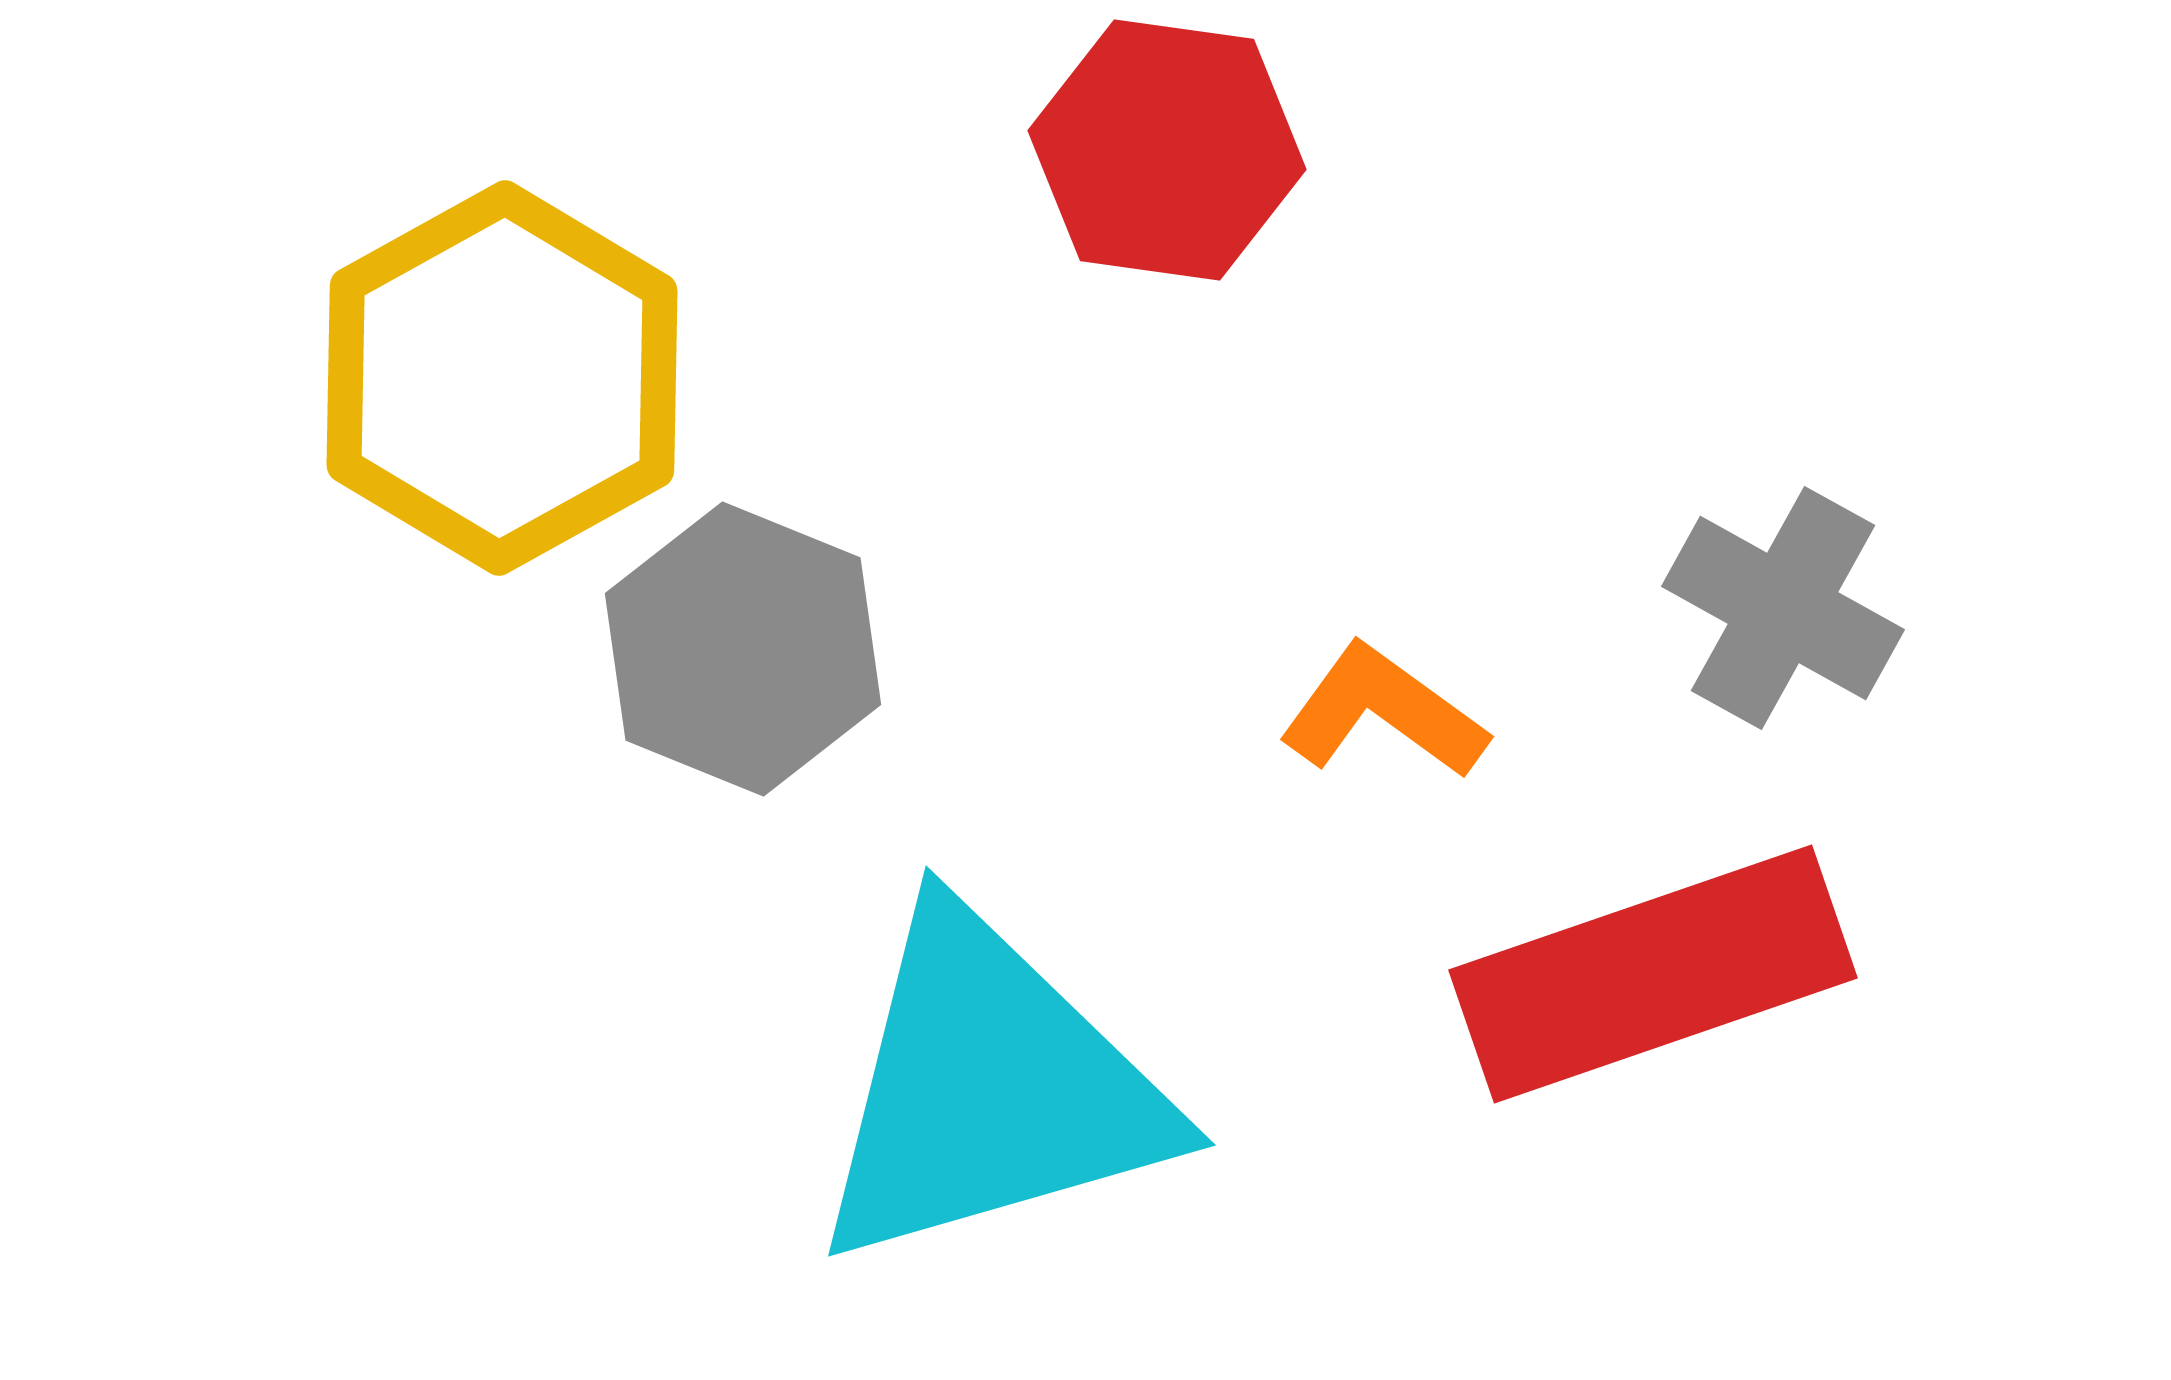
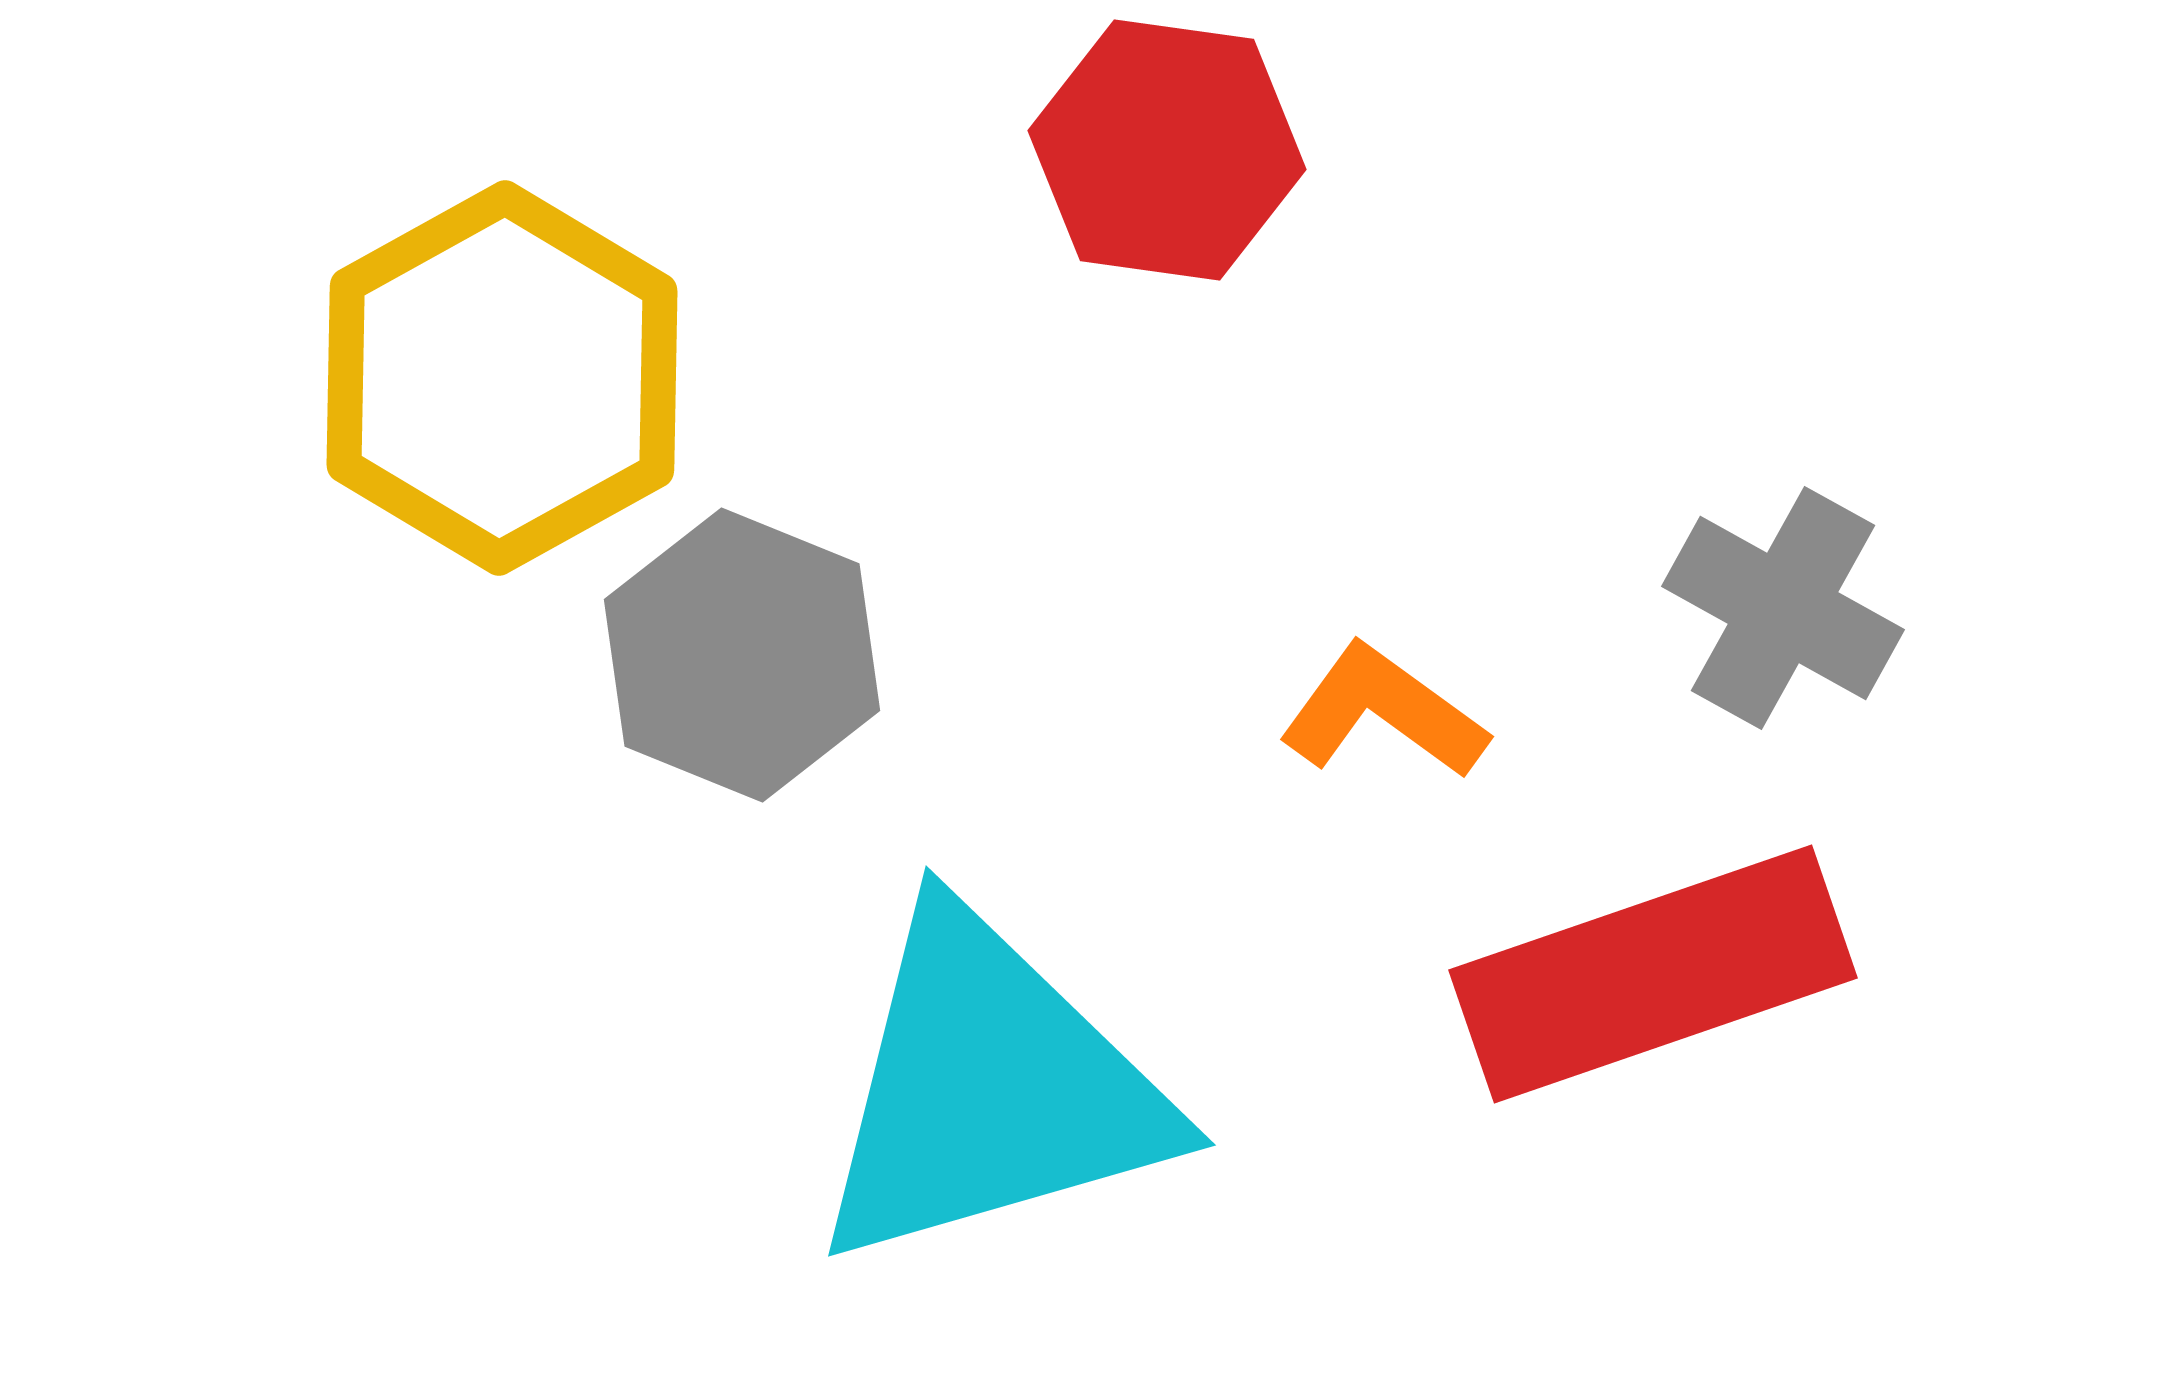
gray hexagon: moved 1 px left, 6 px down
